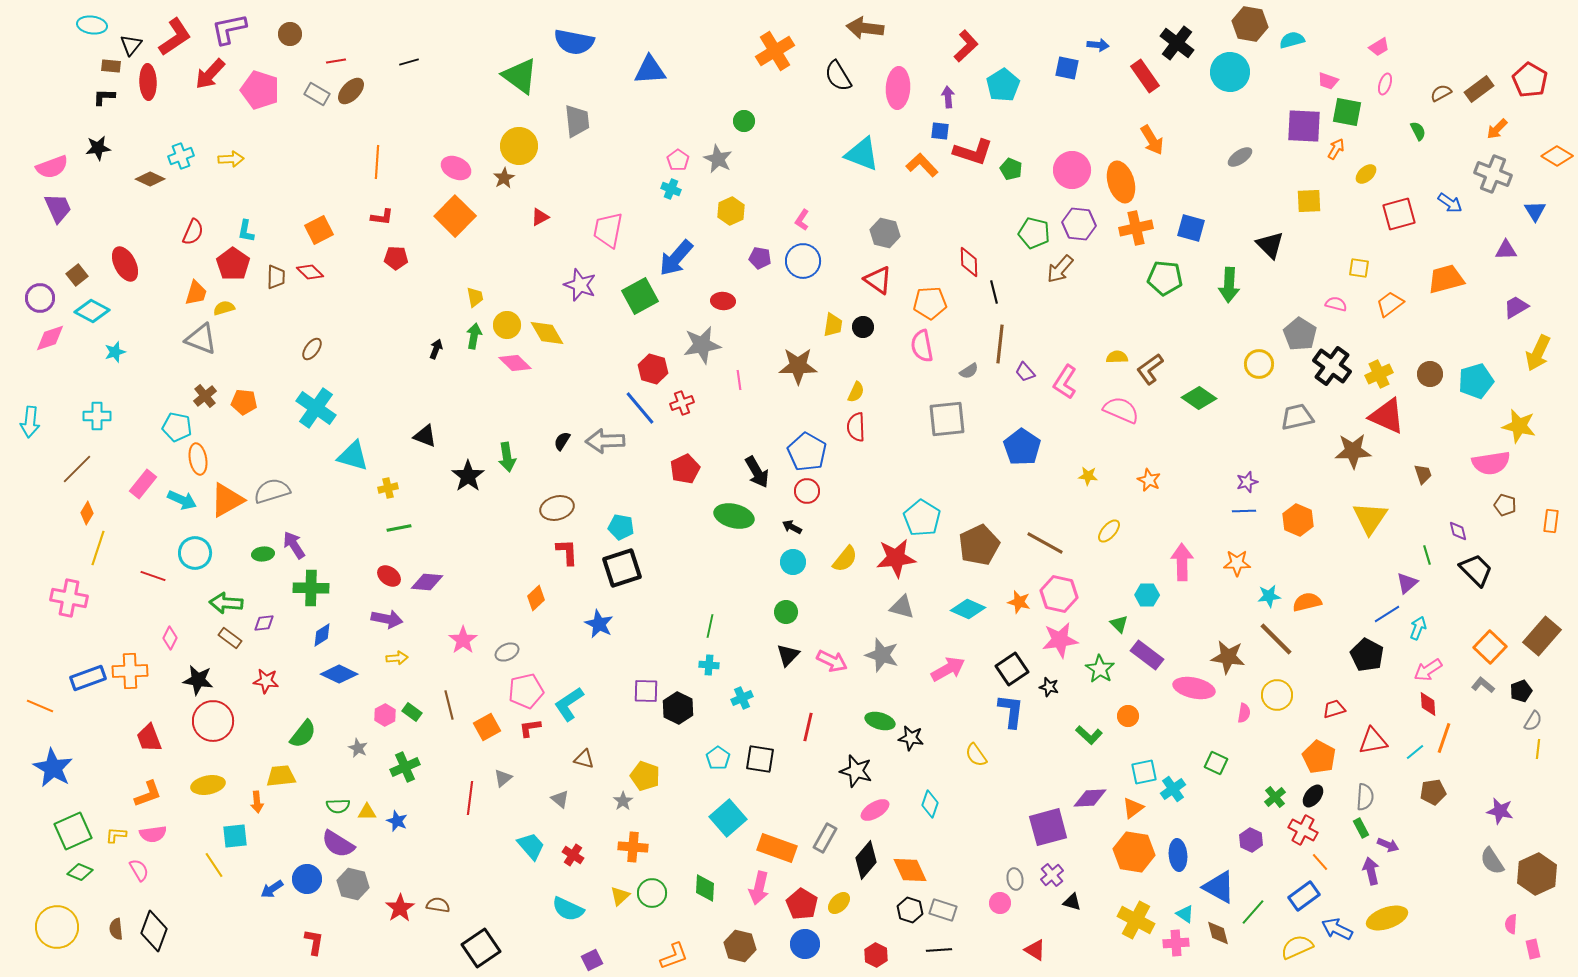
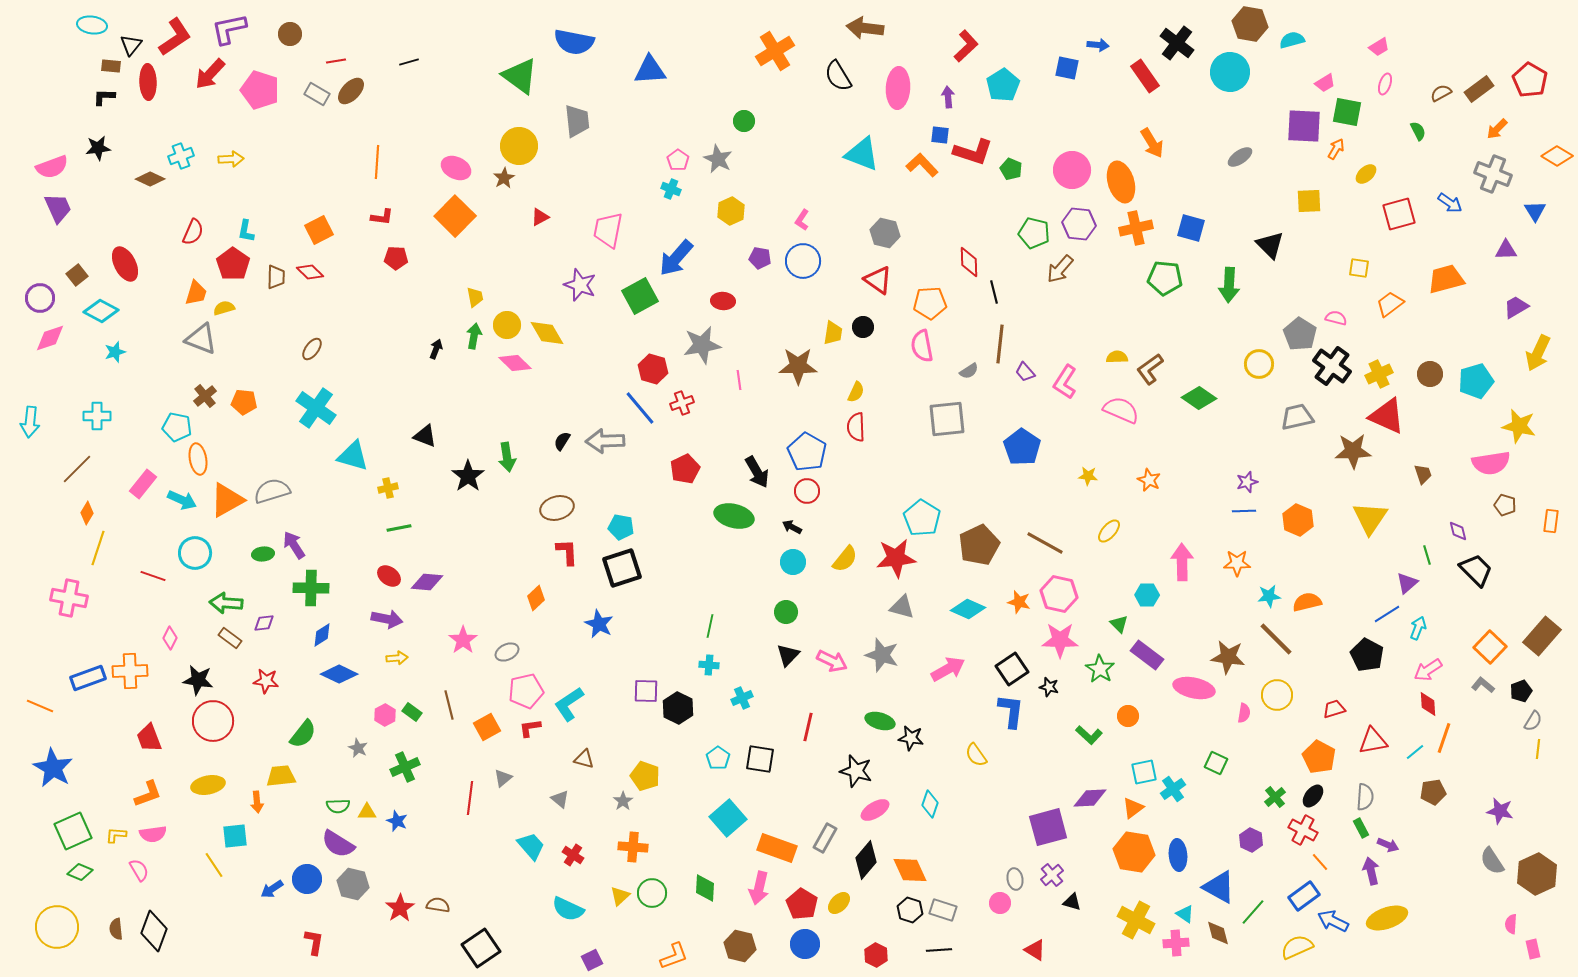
pink trapezoid at (1328, 81): moved 3 px left, 2 px down; rotated 50 degrees counterclockwise
blue square at (940, 131): moved 4 px down
orange arrow at (1152, 140): moved 3 px down
pink semicircle at (1336, 304): moved 14 px down
cyan diamond at (92, 311): moved 9 px right
yellow trapezoid at (833, 325): moved 8 px down
pink star at (1060, 640): rotated 9 degrees clockwise
blue arrow at (1337, 929): moved 4 px left, 8 px up
